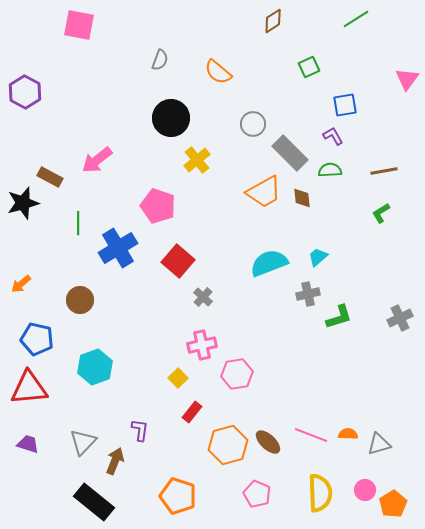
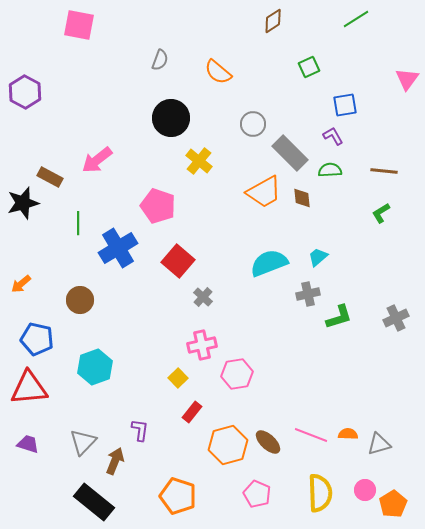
yellow cross at (197, 160): moved 2 px right, 1 px down; rotated 12 degrees counterclockwise
brown line at (384, 171): rotated 16 degrees clockwise
gray cross at (400, 318): moved 4 px left
